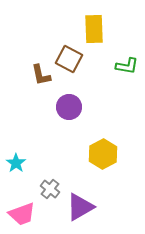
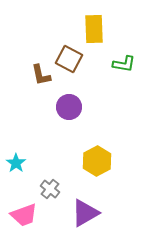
green L-shape: moved 3 px left, 2 px up
yellow hexagon: moved 6 px left, 7 px down
purple triangle: moved 5 px right, 6 px down
pink trapezoid: moved 2 px right, 1 px down
